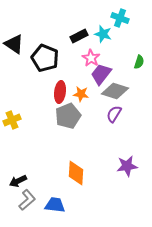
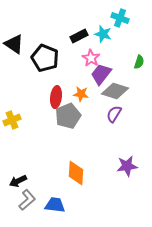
red ellipse: moved 4 px left, 5 px down
